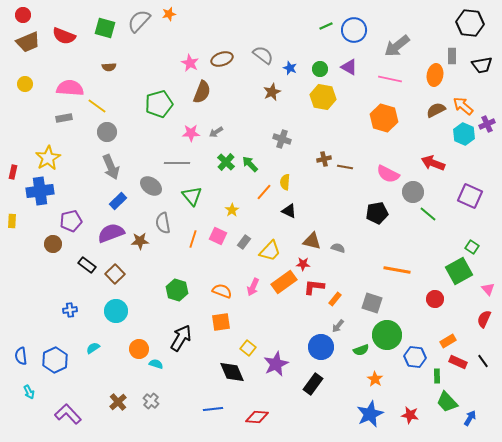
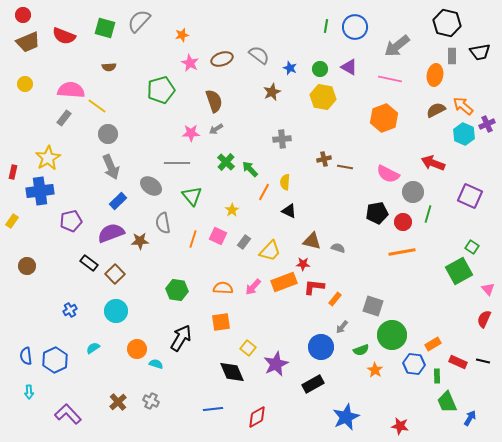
orange star at (169, 14): moved 13 px right, 21 px down
black hexagon at (470, 23): moved 23 px left; rotated 8 degrees clockwise
green line at (326, 26): rotated 56 degrees counterclockwise
blue circle at (354, 30): moved 1 px right, 3 px up
gray semicircle at (263, 55): moved 4 px left
black trapezoid at (482, 65): moved 2 px left, 13 px up
pink semicircle at (70, 88): moved 1 px right, 2 px down
brown semicircle at (202, 92): moved 12 px right, 9 px down; rotated 40 degrees counterclockwise
green pentagon at (159, 104): moved 2 px right, 14 px up
gray rectangle at (64, 118): rotated 42 degrees counterclockwise
orange hexagon at (384, 118): rotated 24 degrees clockwise
gray circle at (107, 132): moved 1 px right, 2 px down
gray arrow at (216, 132): moved 3 px up
gray cross at (282, 139): rotated 24 degrees counterclockwise
green arrow at (250, 164): moved 5 px down
orange line at (264, 192): rotated 12 degrees counterclockwise
green line at (428, 214): rotated 66 degrees clockwise
yellow rectangle at (12, 221): rotated 32 degrees clockwise
brown circle at (53, 244): moved 26 px left, 22 px down
black rectangle at (87, 265): moved 2 px right, 2 px up
orange line at (397, 270): moved 5 px right, 18 px up; rotated 20 degrees counterclockwise
orange rectangle at (284, 282): rotated 15 degrees clockwise
pink arrow at (253, 287): rotated 18 degrees clockwise
green hexagon at (177, 290): rotated 10 degrees counterclockwise
orange semicircle at (222, 291): moved 1 px right, 3 px up; rotated 18 degrees counterclockwise
red circle at (435, 299): moved 32 px left, 77 px up
gray square at (372, 303): moved 1 px right, 3 px down
blue cross at (70, 310): rotated 24 degrees counterclockwise
gray arrow at (338, 326): moved 4 px right, 1 px down
green circle at (387, 335): moved 5 px right
orange rectangle at (448, 341): moved 15 px left, 3 px down
orange circle at (139, 349): moved 2 px left
blue semicircle at (21, 356): moved 5 px right
blue hexagon at (415, 357): moved 1 px left, 7 px down
black line at (483, 361): rotated 40 degrees counterclockwise
orange star at (375, 379): moved 9 px up
black rectangle at (313, 384): rotated 25 degrees clockwise
cyan arrow at (29, 392): rotated 24 degrees clockwise
gray cross at (151, 401): rotated 14 degrees counterclockwise
green trapezoid at (447, 402): rotated 20 degrees clockwise
blue star at (370, 414): moved 24 px left, 3 px down
red star at (410, 415): moved 10 px left, 11 px down
red diamond at (257, 417): rotated 35 degrees counterclockwise
